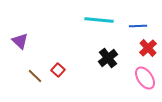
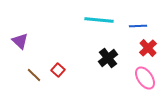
brown line: moved 1 px left, 1 px up
